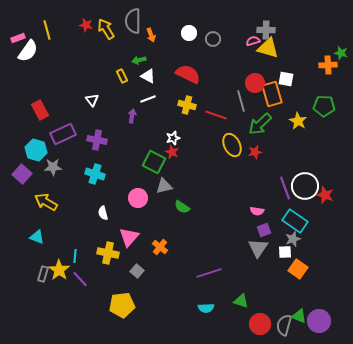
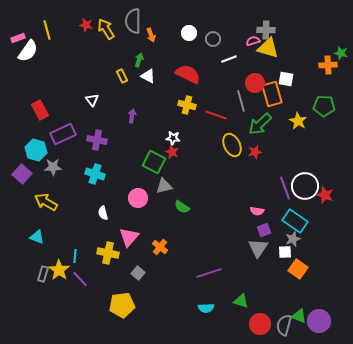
green arrow at (139, 60): rotated 120 degrees clockwise
white line at (148, 99): moved 81 px right, 40 px up
white star at (173, 138): rotated 24 degrees clockwise
gray square at (137, 271): moved 1 px right, 2 px down
